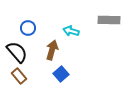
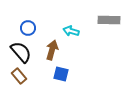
black semicircle: moved 4 px right
blue square: rotated 35 degrees counterclockwise
